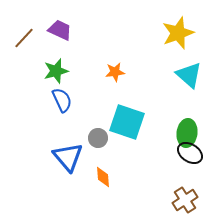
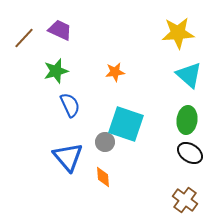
yellow star: rotated 16 degrees clockwise
blue semicircle: moved 8 px right, 5 px down
cyan square: moved 1 px left, 2 px down
green ellipse: moved 13 px up
gray circle: moved 7 px right, 4 px down
brown cross: rotated 20 degrees counterclockwise
